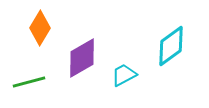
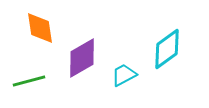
orange diamond: rotated 40 degrees counterclockwise
cyan diamond: moved 4 px left, 3 px down
green line: moved 1 px up
